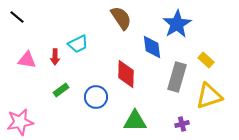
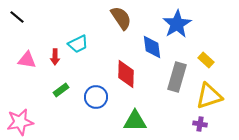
purple cross: moved 18 px right; rotated 24 degrees clockwise
